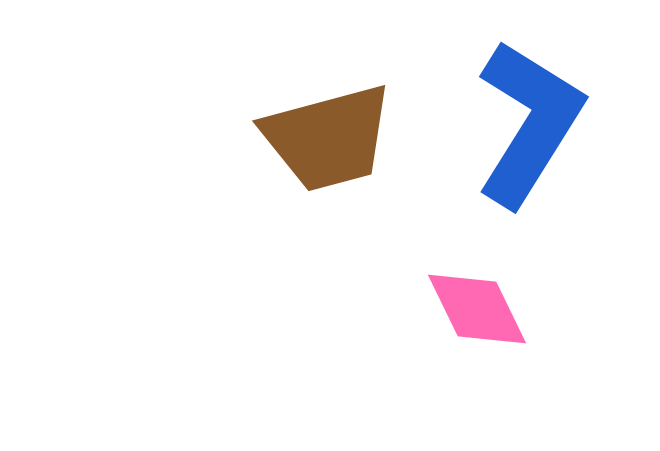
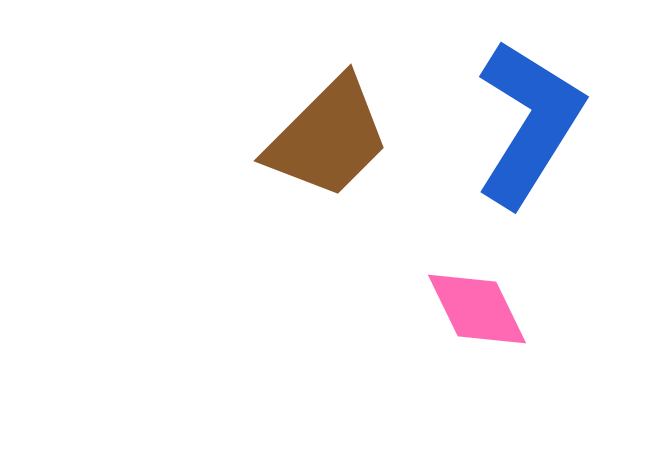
brown trapezoid: rotated 30 degrees counterclockwise
